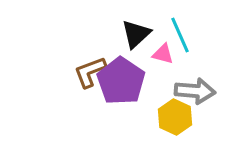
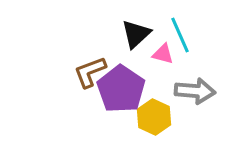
purple pentagon: moved 8 px down
yellow hexagon: moved 21 px left
